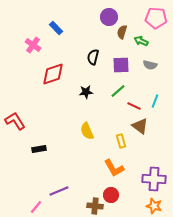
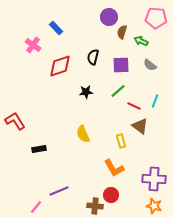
gray semicircle: rotated 24 degrees clockwise
red diamond: moved 7 px right, 8 px up
yellow semicircle: moved 4 px left, 3 px down
